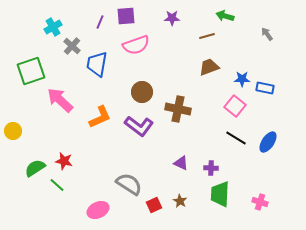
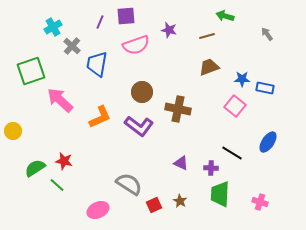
purple star: moved 3 px left, 12 px down; rotated 14 degrees clockwise
black line: moved 4 px left, 15 px down
